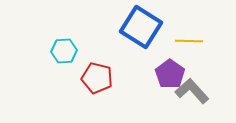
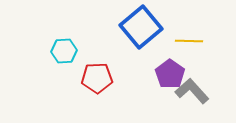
blue square: rotated 18 degrees clockwise
red pentagon: rotated 16 degrees counterclockwise
